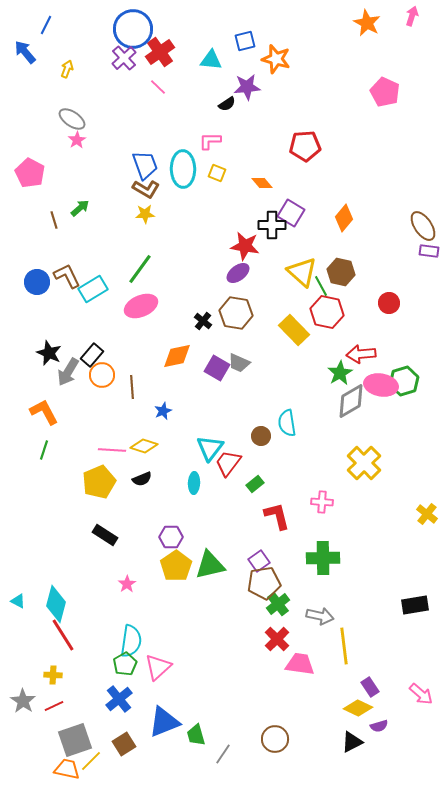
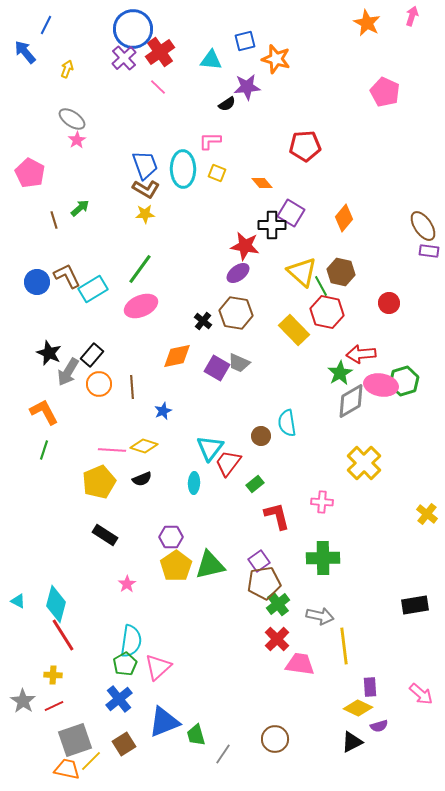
orange circle at (102, 375): moved 3 px left, 9 px down
purple rectangle at (370, 687): rotated 30 degrees clockwise
